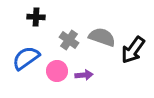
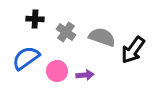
black cross: moved 1 px left, 2 px down
gray cross: moved 3 px left, 8 px up
purple arrow: moved 1 px right
